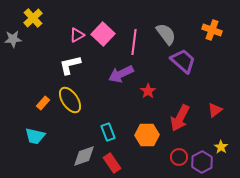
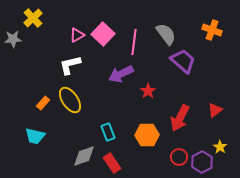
yellow star: moved 1 px left
